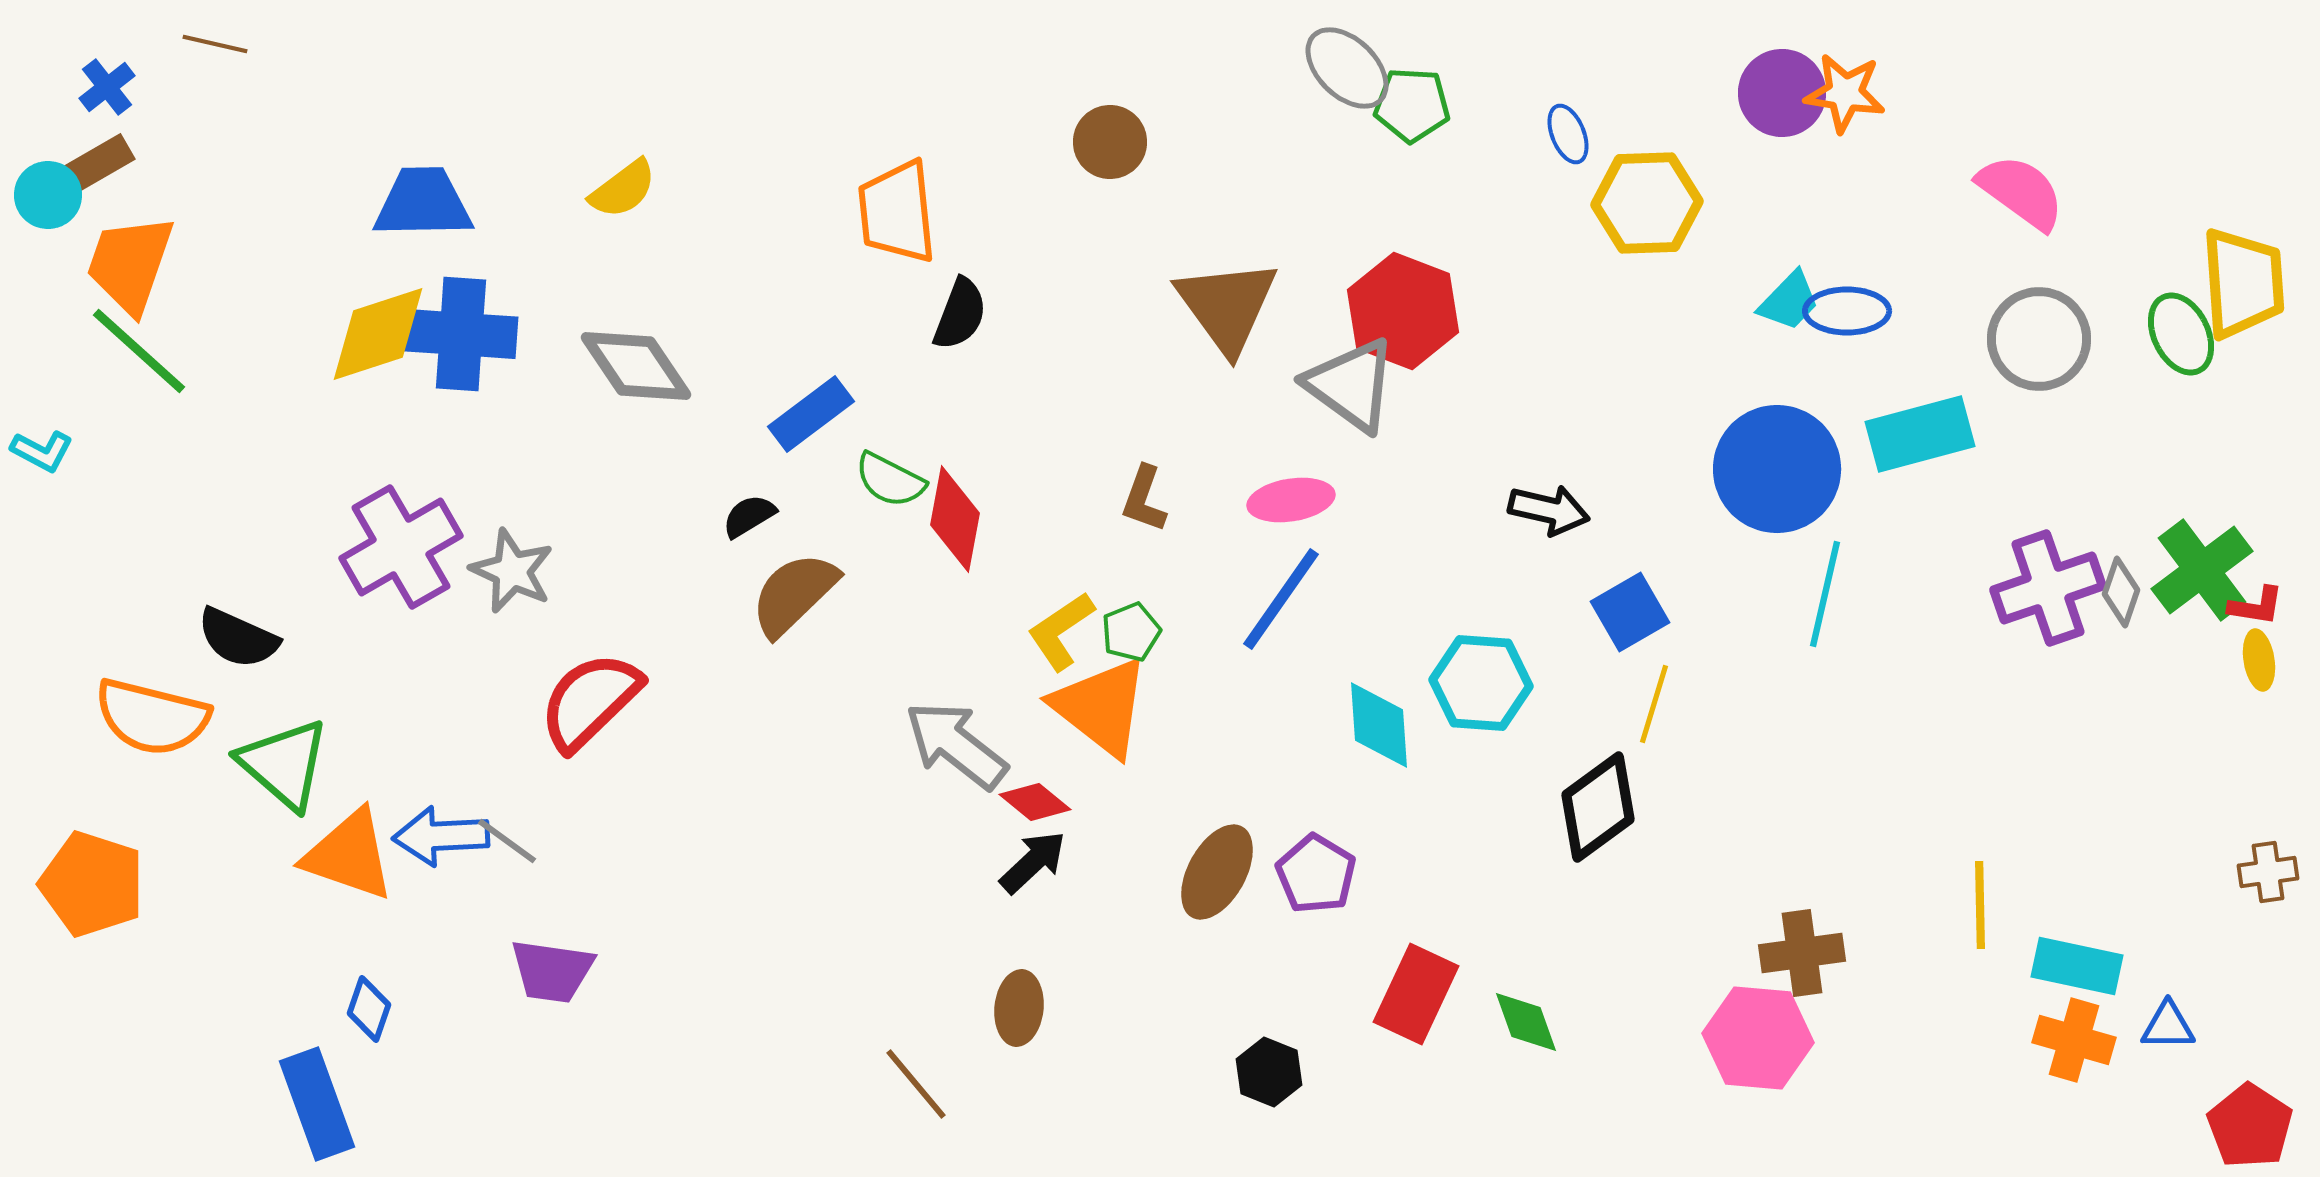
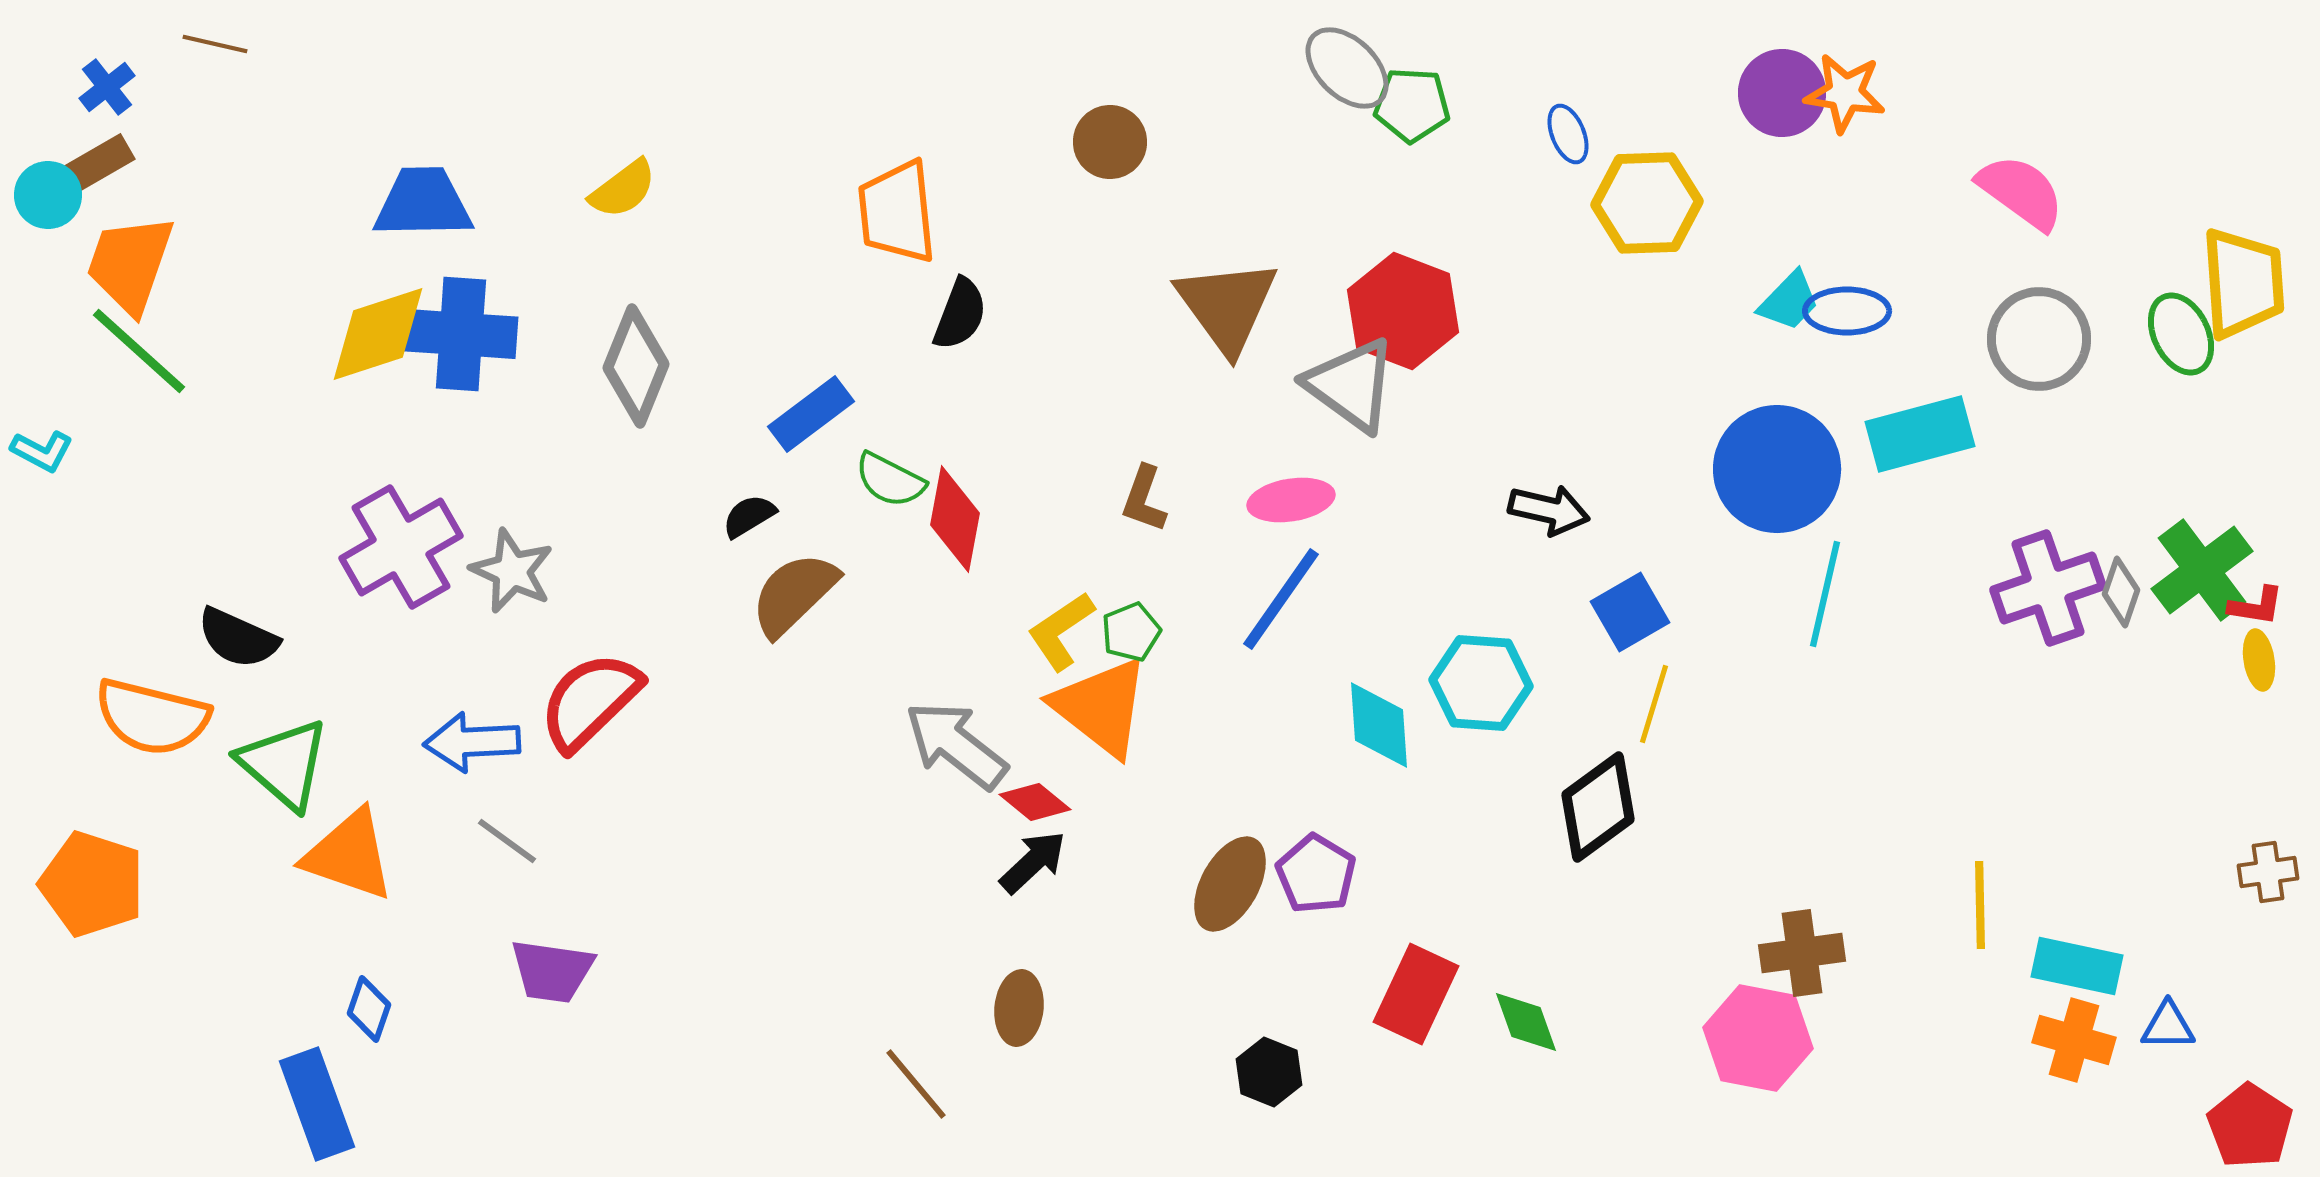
gray diamond at (636, 366): rotated 56 degrees clockwise
blue arrow at (441, 836): moved 31 px right, 94 px up
brown ellipse at (1217, 872): moved 13 px right, 12 px down
pink hexagon at (1758, 1038): rotated 6 degrees clockwise
